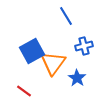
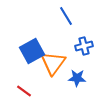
blue star: rotated 30 degrees counterclockwise
